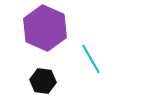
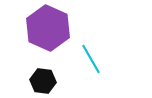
purple hexagon: moved 3 px right
